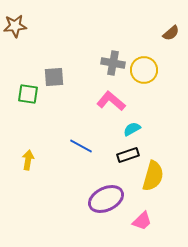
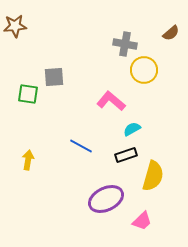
gray cross: moved 12 px right, 19 px up
black rectangle: moved 2 px left
